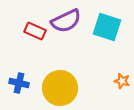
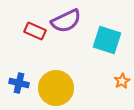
cyan square: moved 13 px down
orange star: rotated 28 degrees clockwise
yellow circle: moved 4 px left
